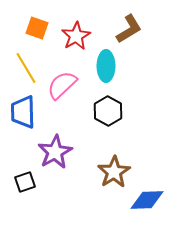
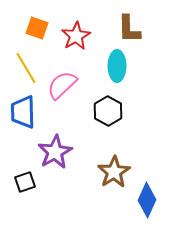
brown L-shape: rotated 120 degrees clockwise
cyan ellipse: moved 11 px right
blue diamond: rotated 64 degrees counterclockwise
